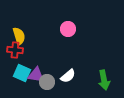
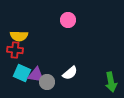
pink circle: moved 9 px up
yellow semicircle: rotated 108 degrees clockwise
white semicircle: moved 2 px right, 3 px up
green arrow: moved 7 px right, 2 px down
